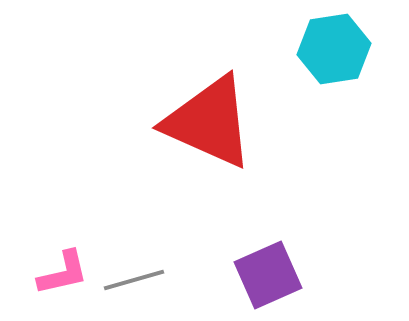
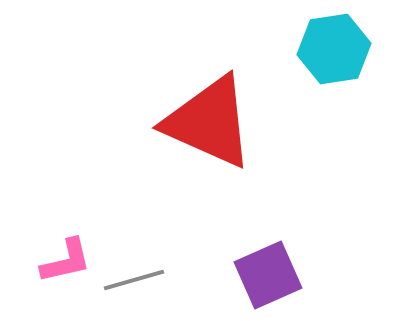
pink L-shape: moved 3 px right, 12 px up
